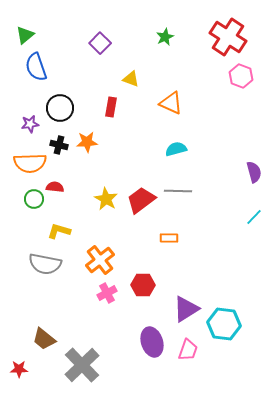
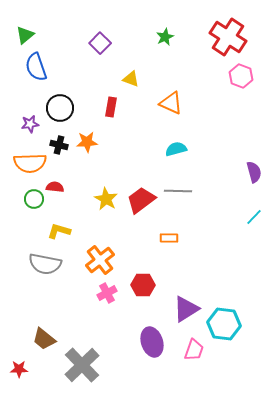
pink trapezoid: moved 6 px right
